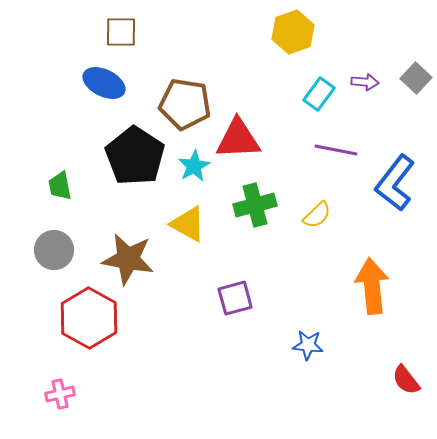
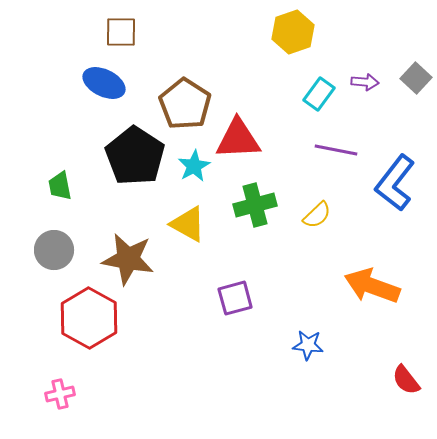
brown pentagon: rotated 24 degrees clockwise
orange arrow: rotated 64 degrees counterclockwise
